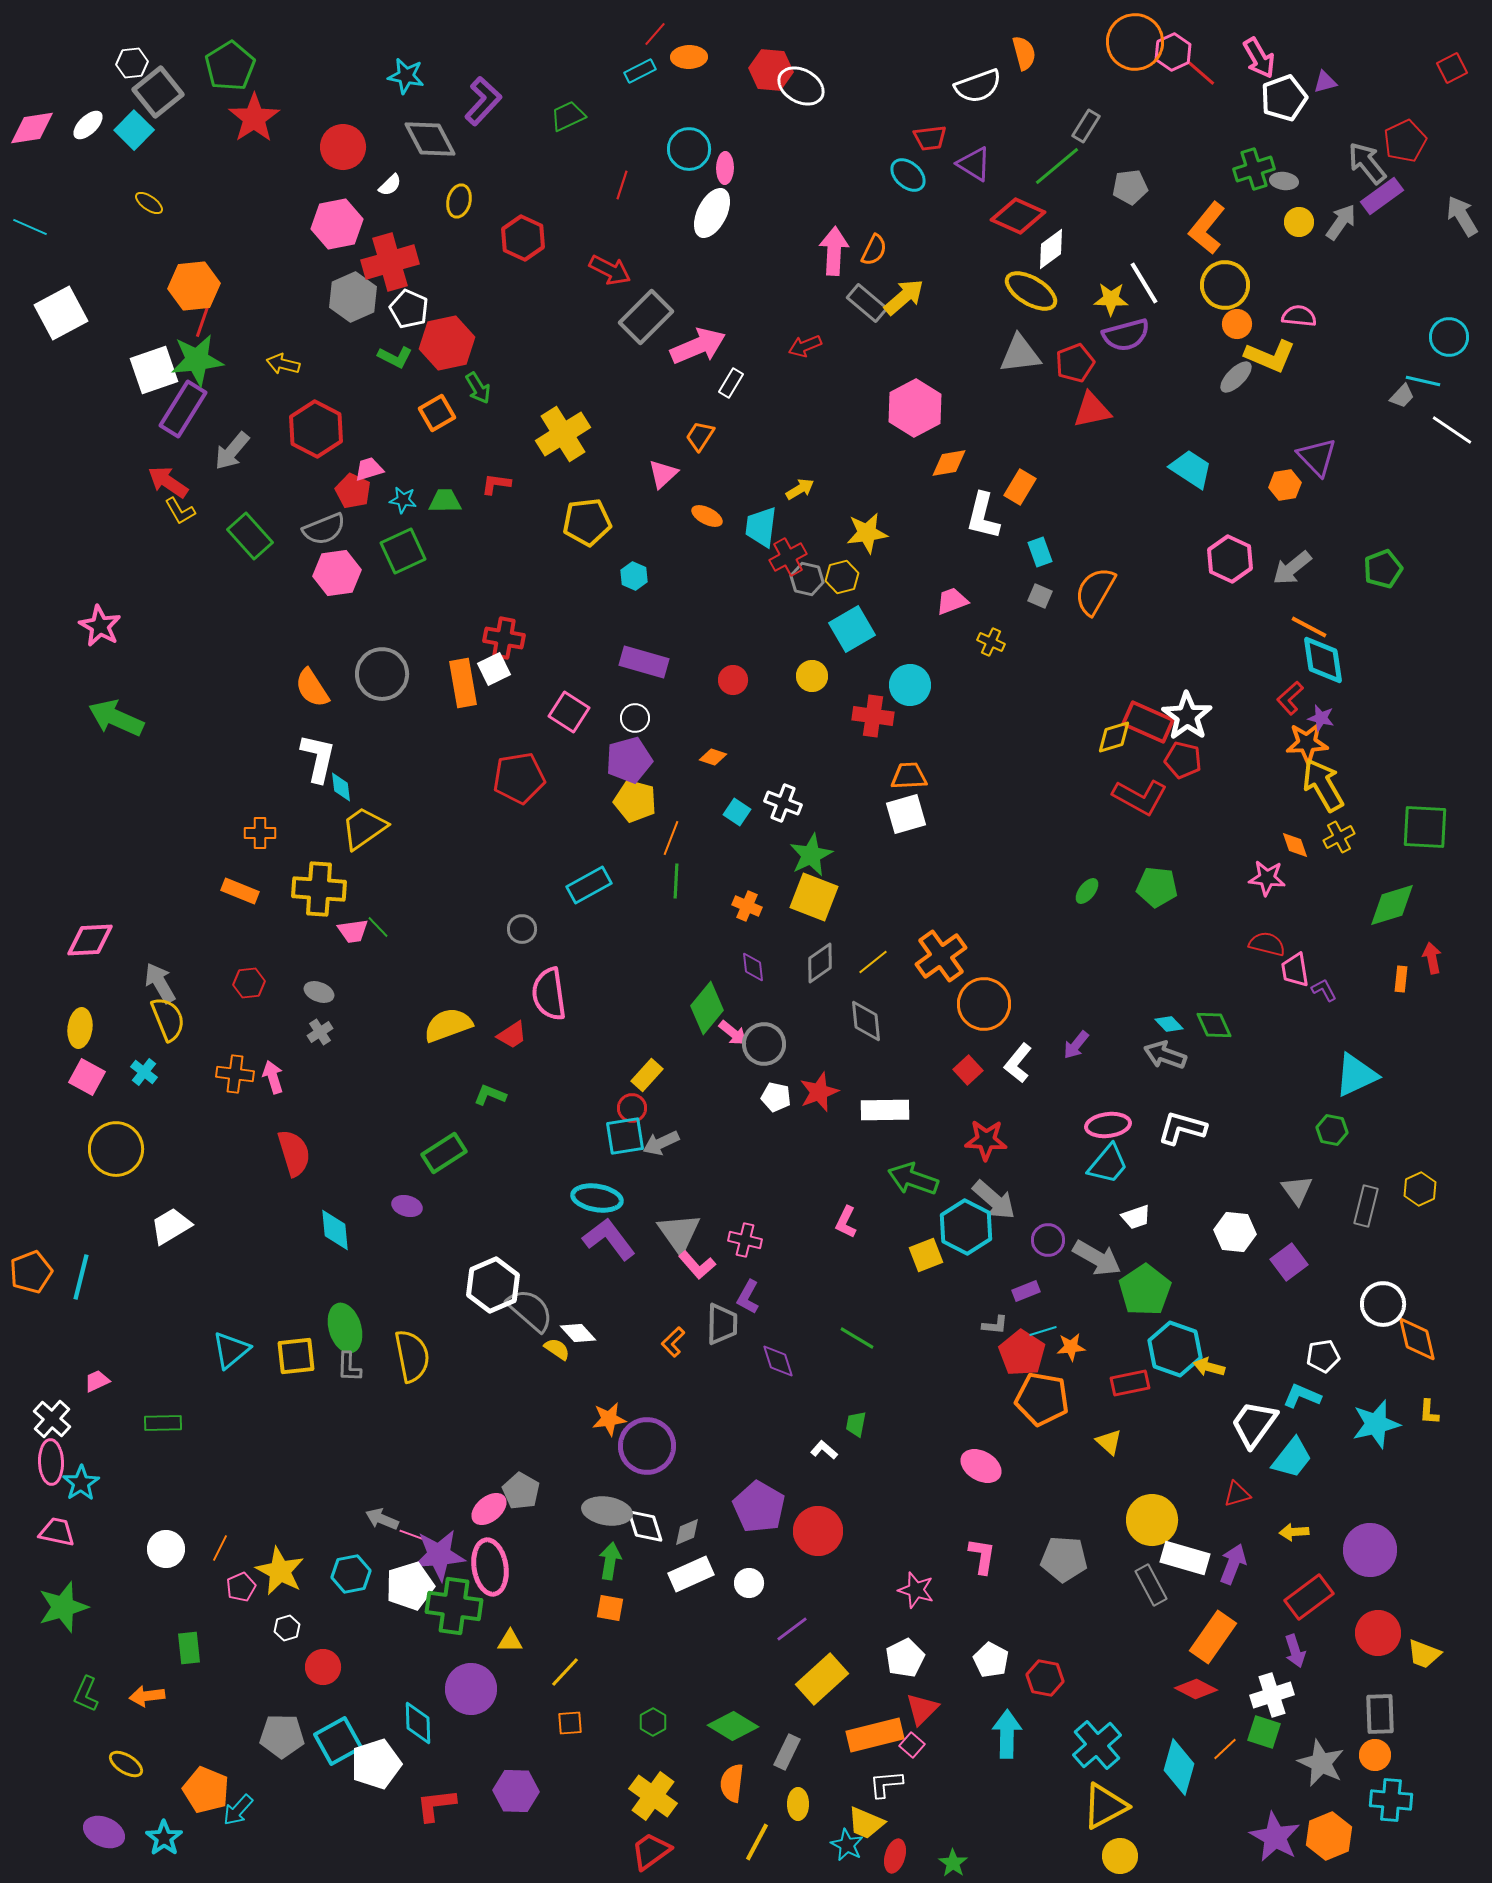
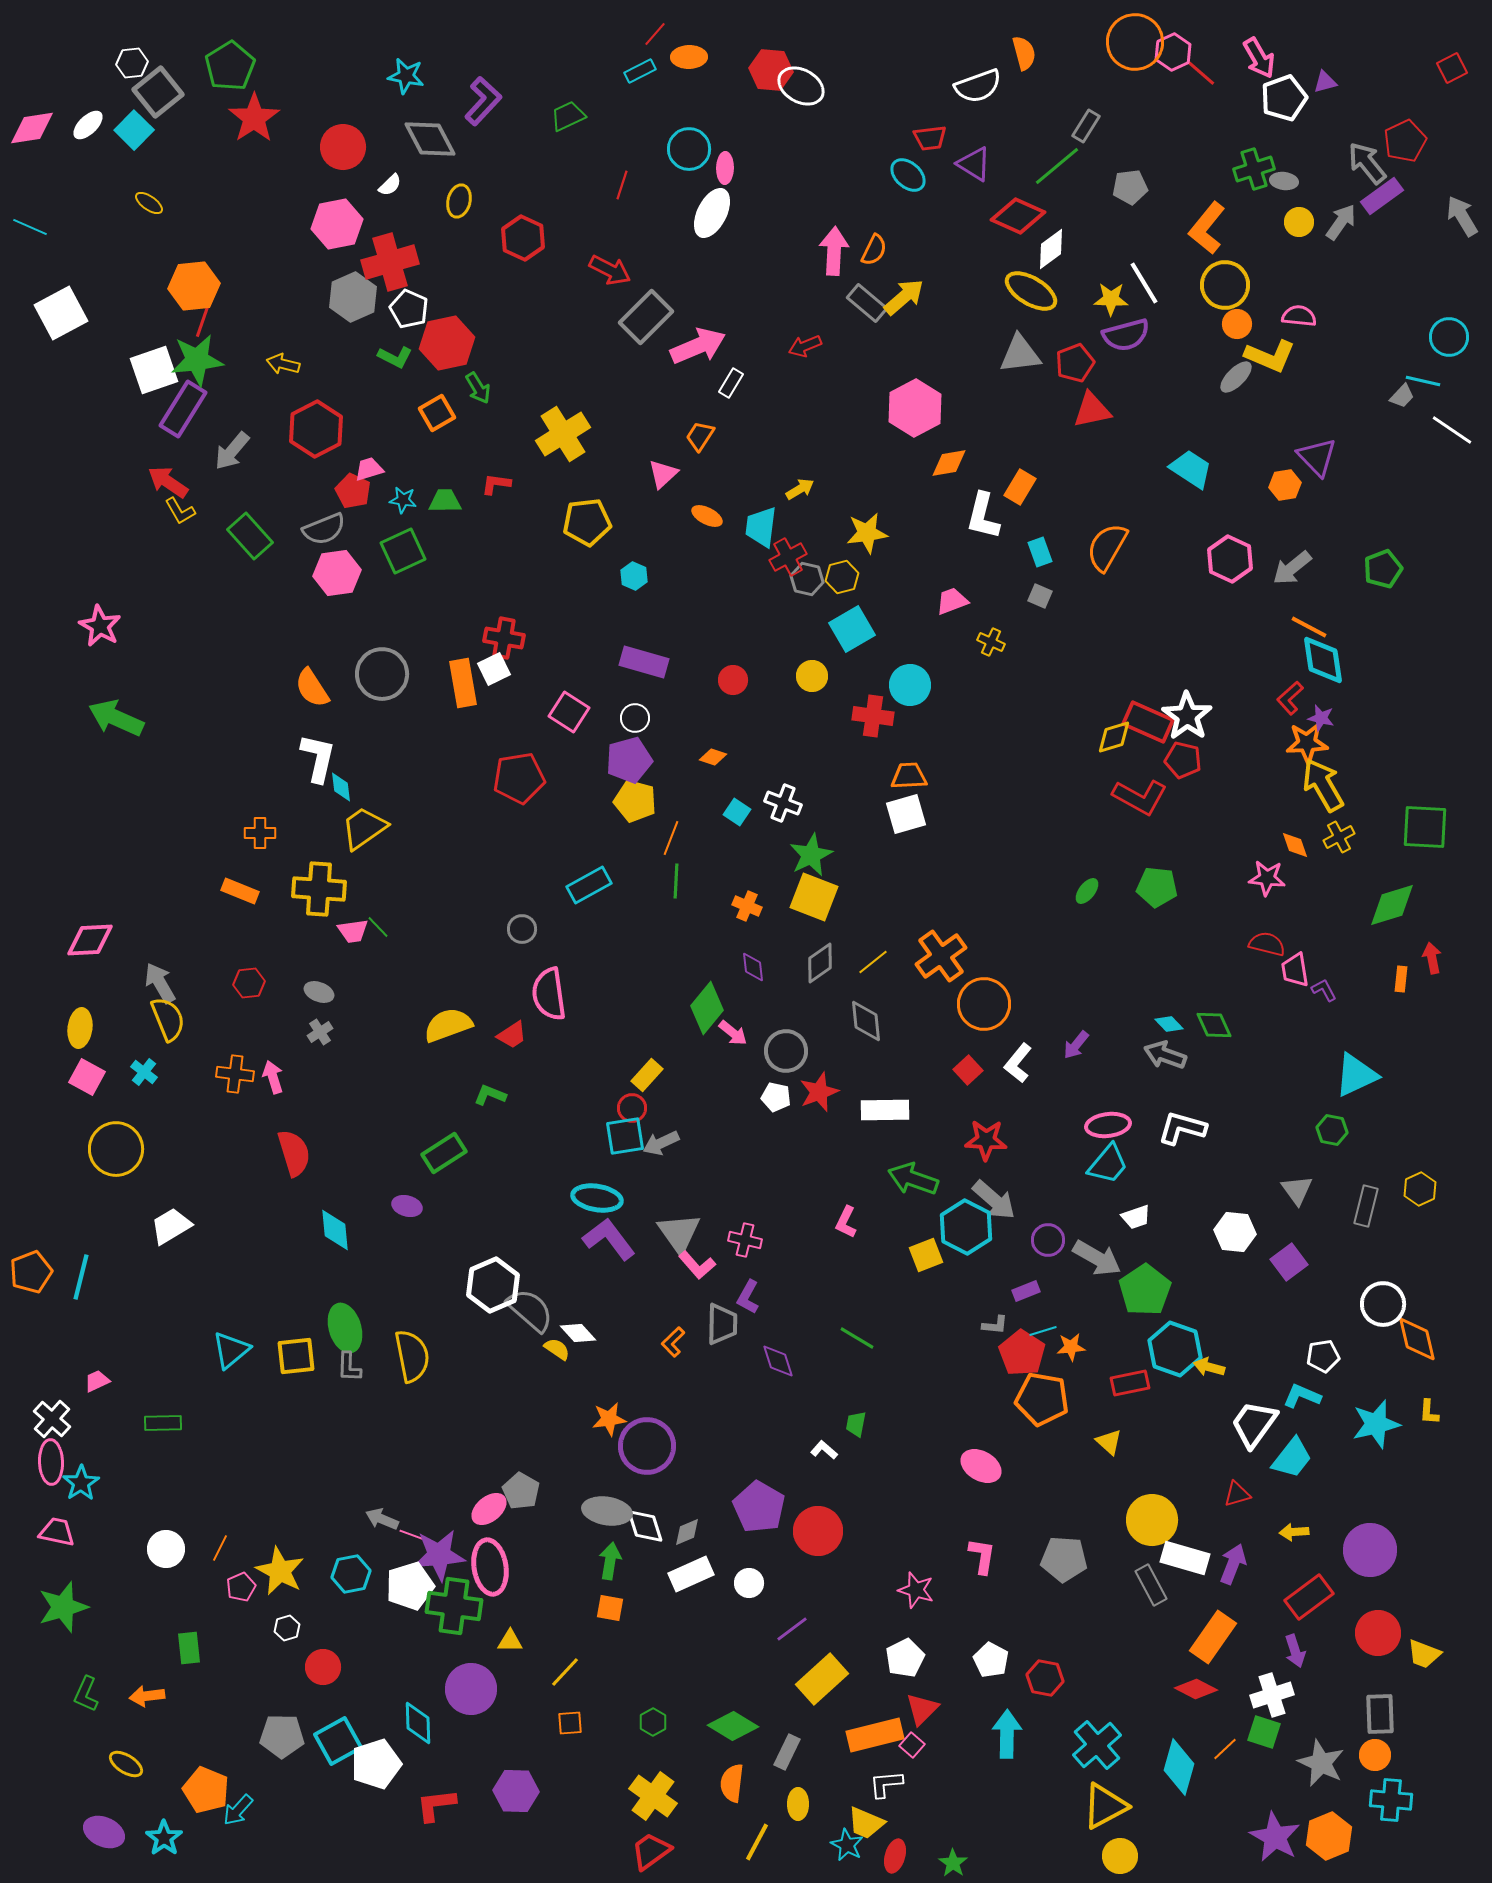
red hexagon at (316, 429): rotated 6 degrees clockwise
orange semicircle at (1095, 591): moved 12 px right, 44 px up
gray circle at (764, 1044): moved 22 px right, 7 px down
